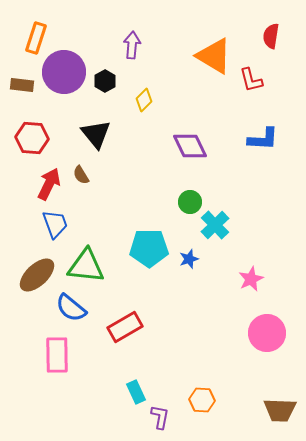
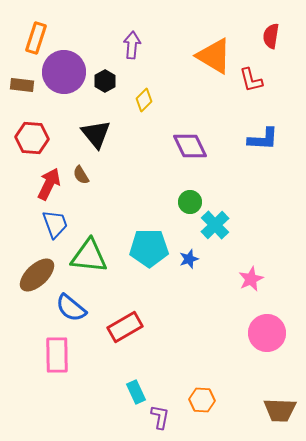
green triangle: moved 3 px right, 10 px up
